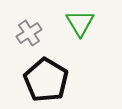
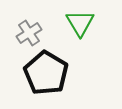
black pentagon: moved 7 px up
